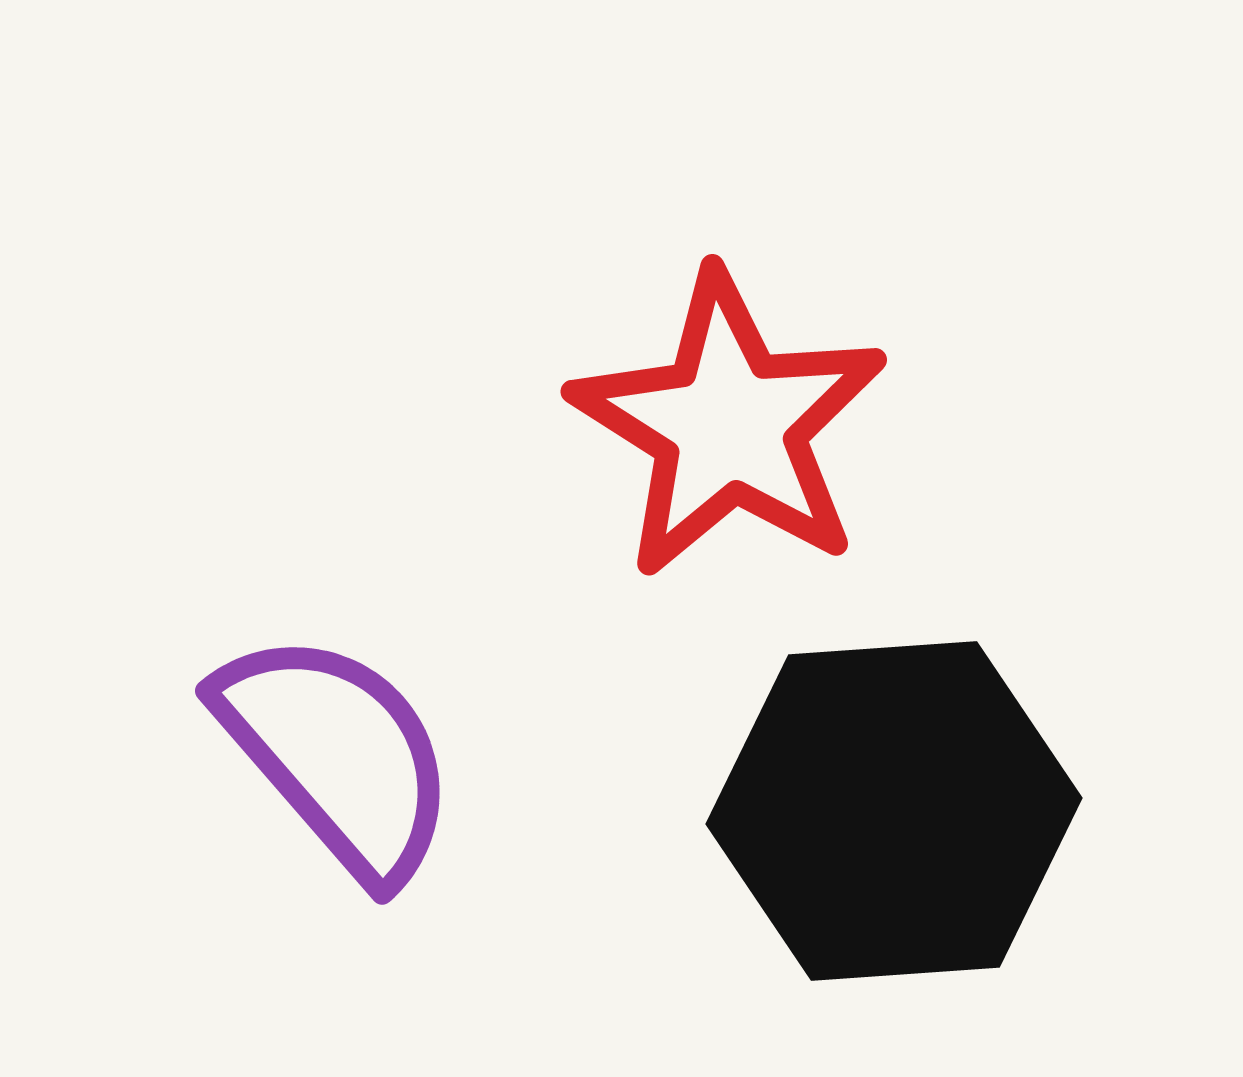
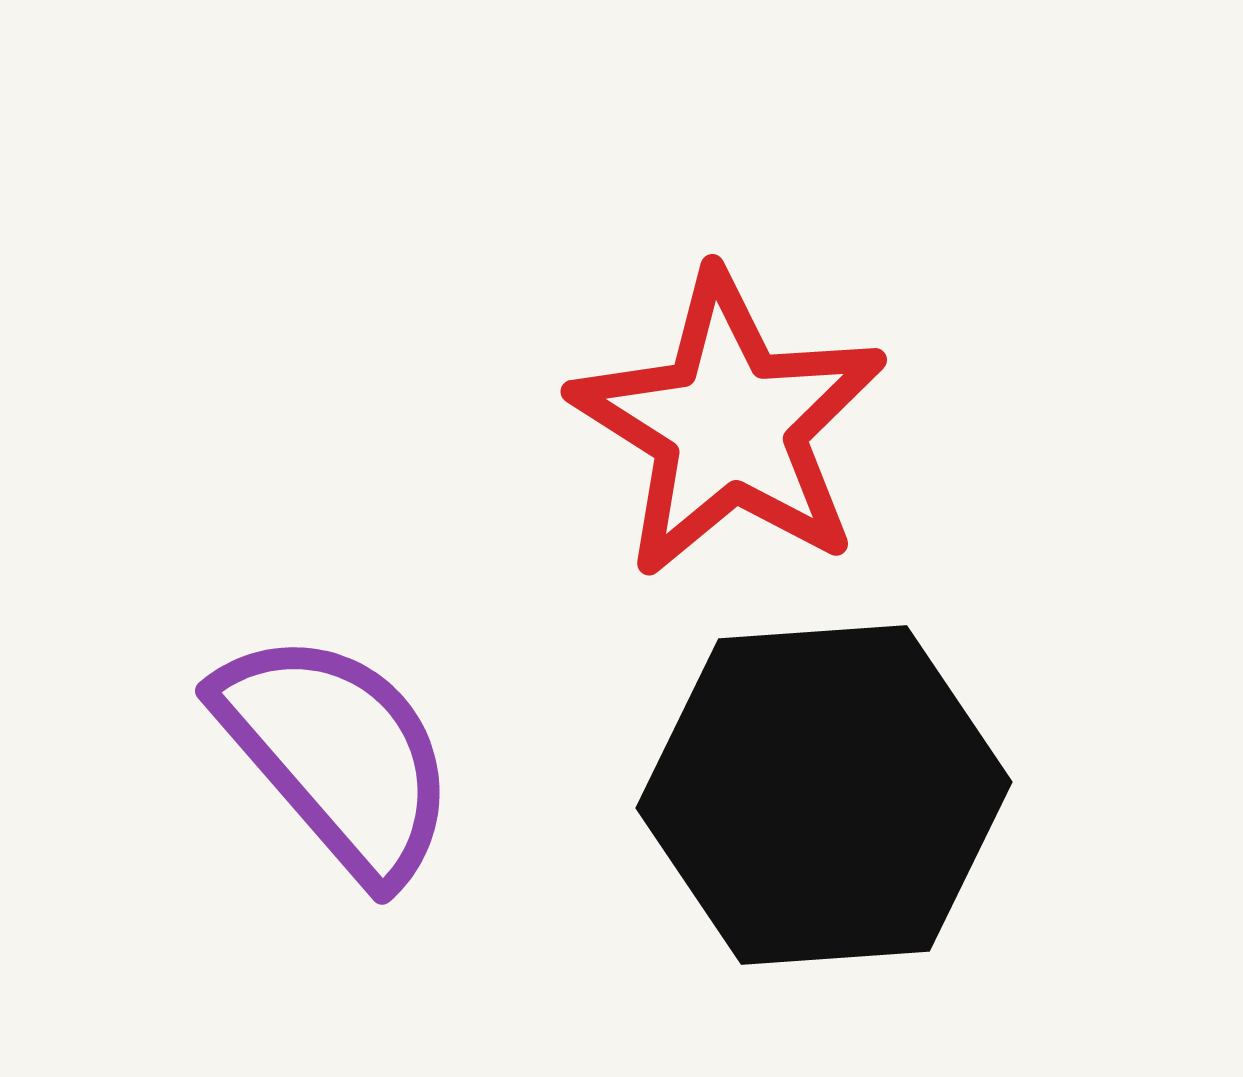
black hexagon: moved 70 px left, 16 px up
